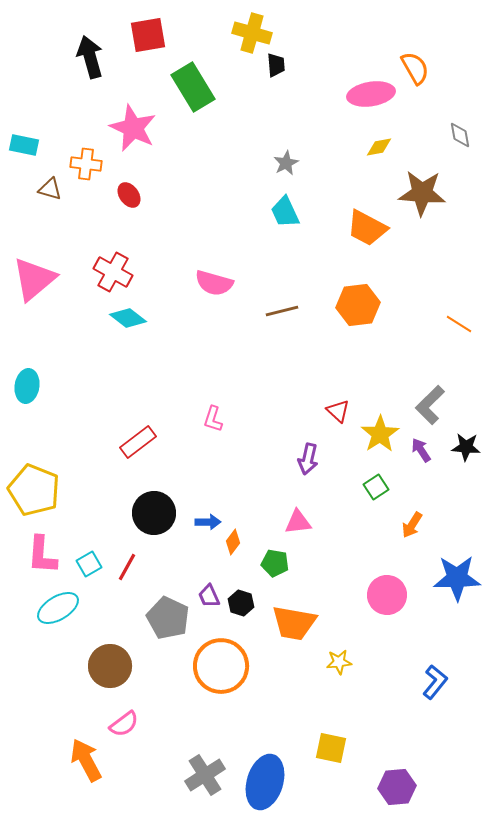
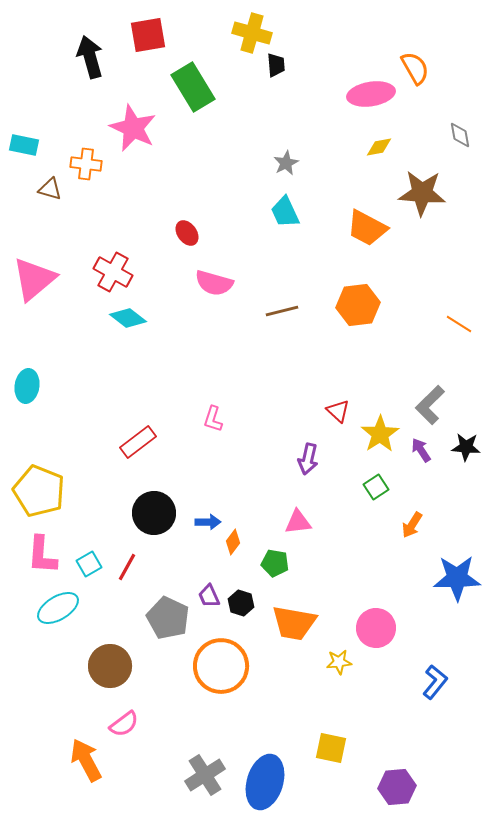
red ellipse at (129, 195): moved 58 px right, 38 px down
yellow pentagon at (34, 490): moved 5 px right, 1 px down
pink circle at (387, 595): moved 11 px left, 33 px down
